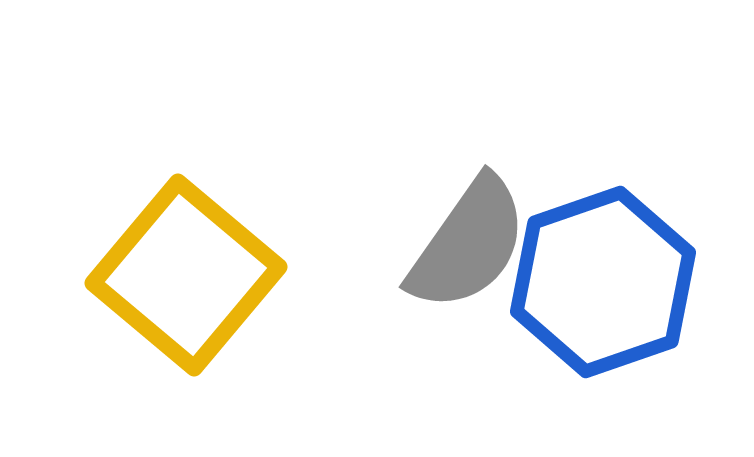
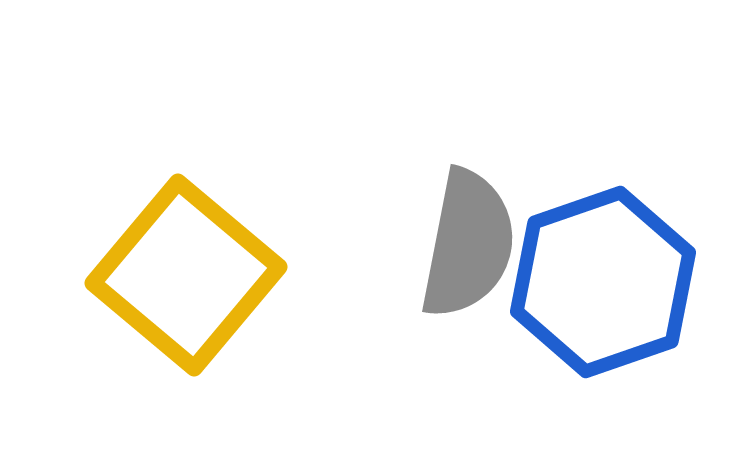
gray semicircle: rotated 24 degrees counterclockwise
